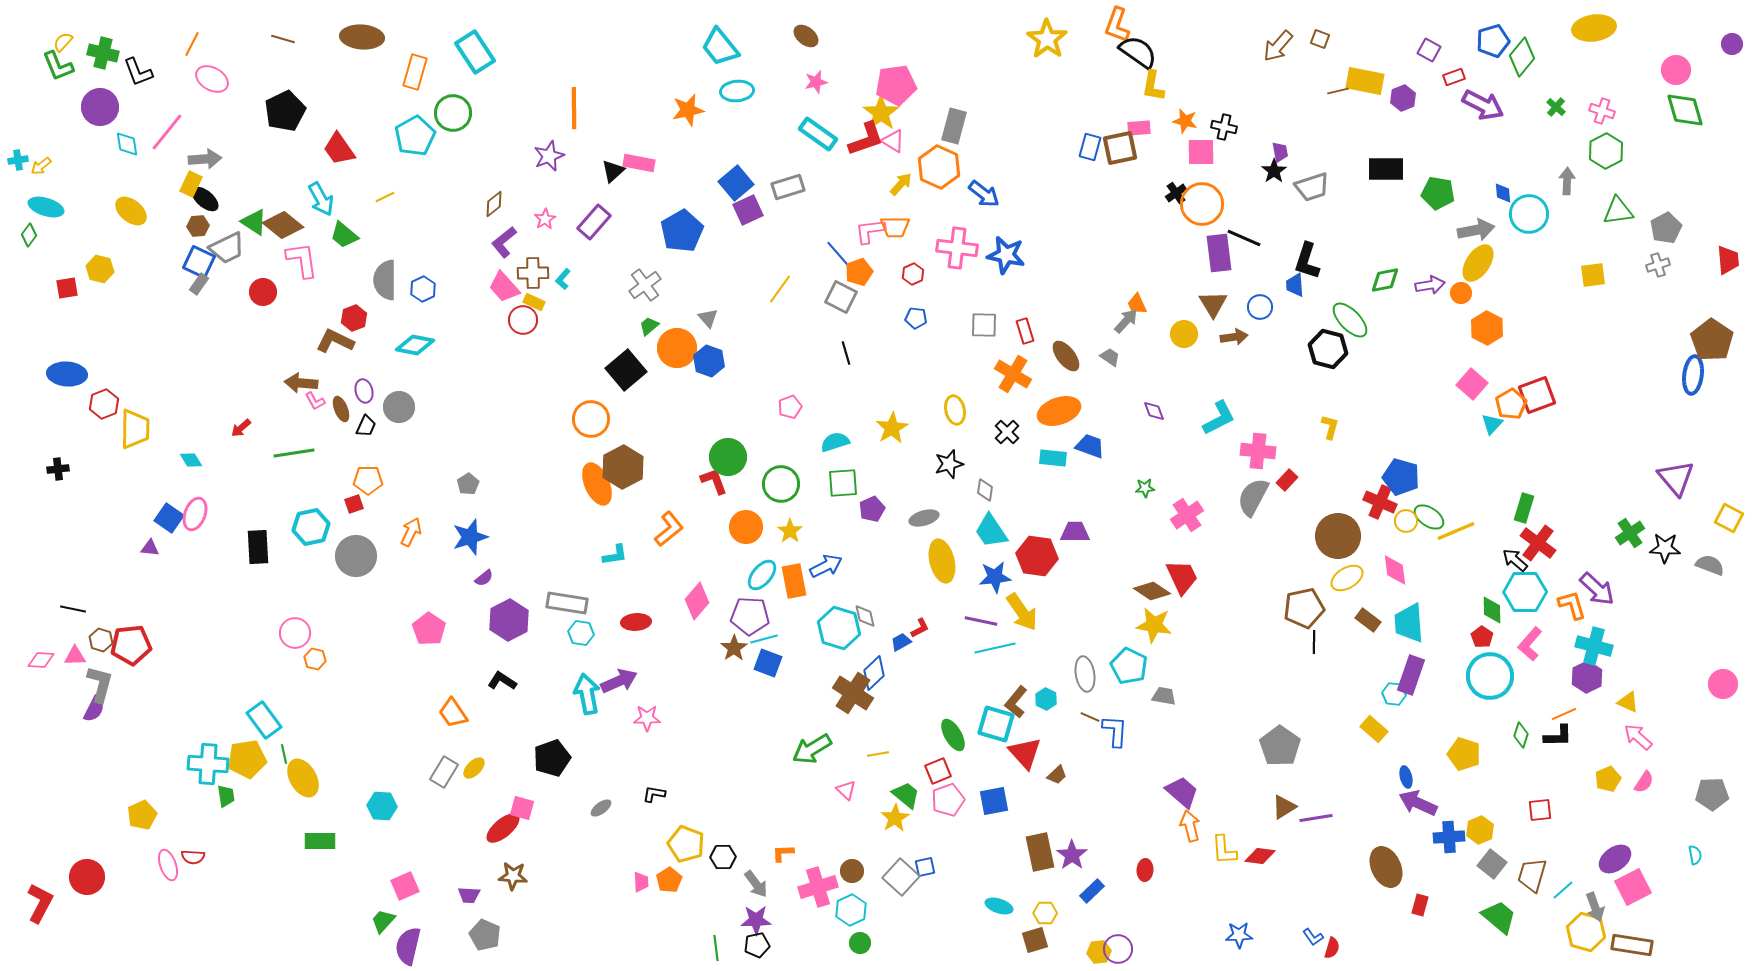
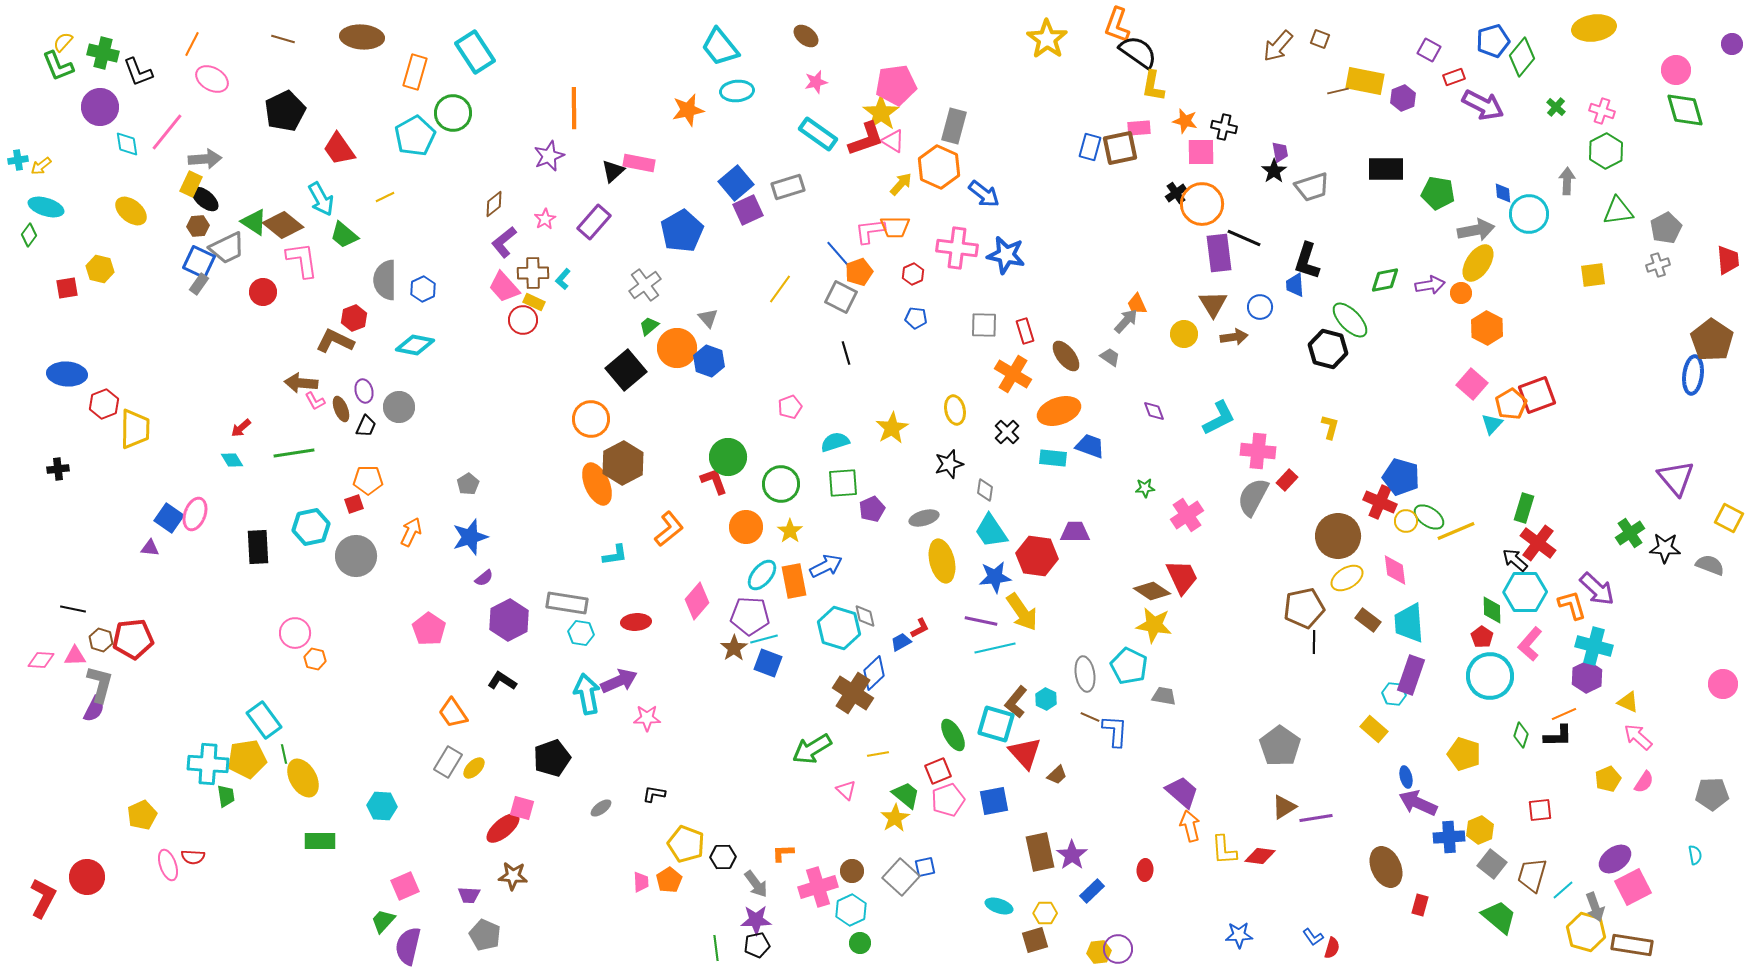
cyan diamond at (191, 460): moved 41 px right
brown hexagon at (623, 467): moved 4 px up
red pentagon at (131, 645): moved 2 px right, 6 px up
gray rectangle at (444, 772): moved 4 px right, 10 px up
red L-shape at (40, 903): moved 3 px right, 5 px up
